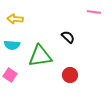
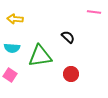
cyan semicircle: moved 3 px down
red circle: moved 1 px right, 1 px up
